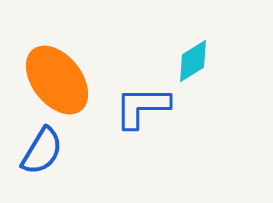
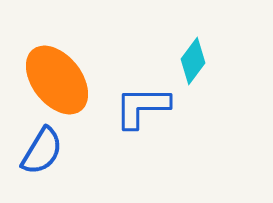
cyan diamond: rotated 21 degrees counterclockwise
